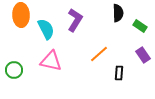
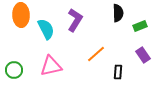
green rectangle: rotated 56 degrees counterclockwise
orange line: moved 3 px left
pink triangle: moved 5 px down; rotated 25 degrees counterclockwise
black rectangle: moved 1 px left, 1 px up
